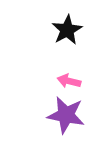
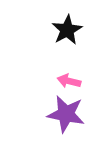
purple star: moved 1 px up
